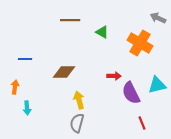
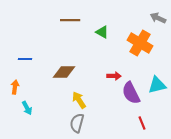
yellow arrow: rotated 18 degrees counterclockwise
cyan arrow: rotated 24 degrees counterclockwise
